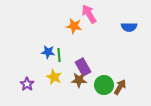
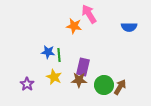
purple rectangle: rotated 42 degrees clockwise
